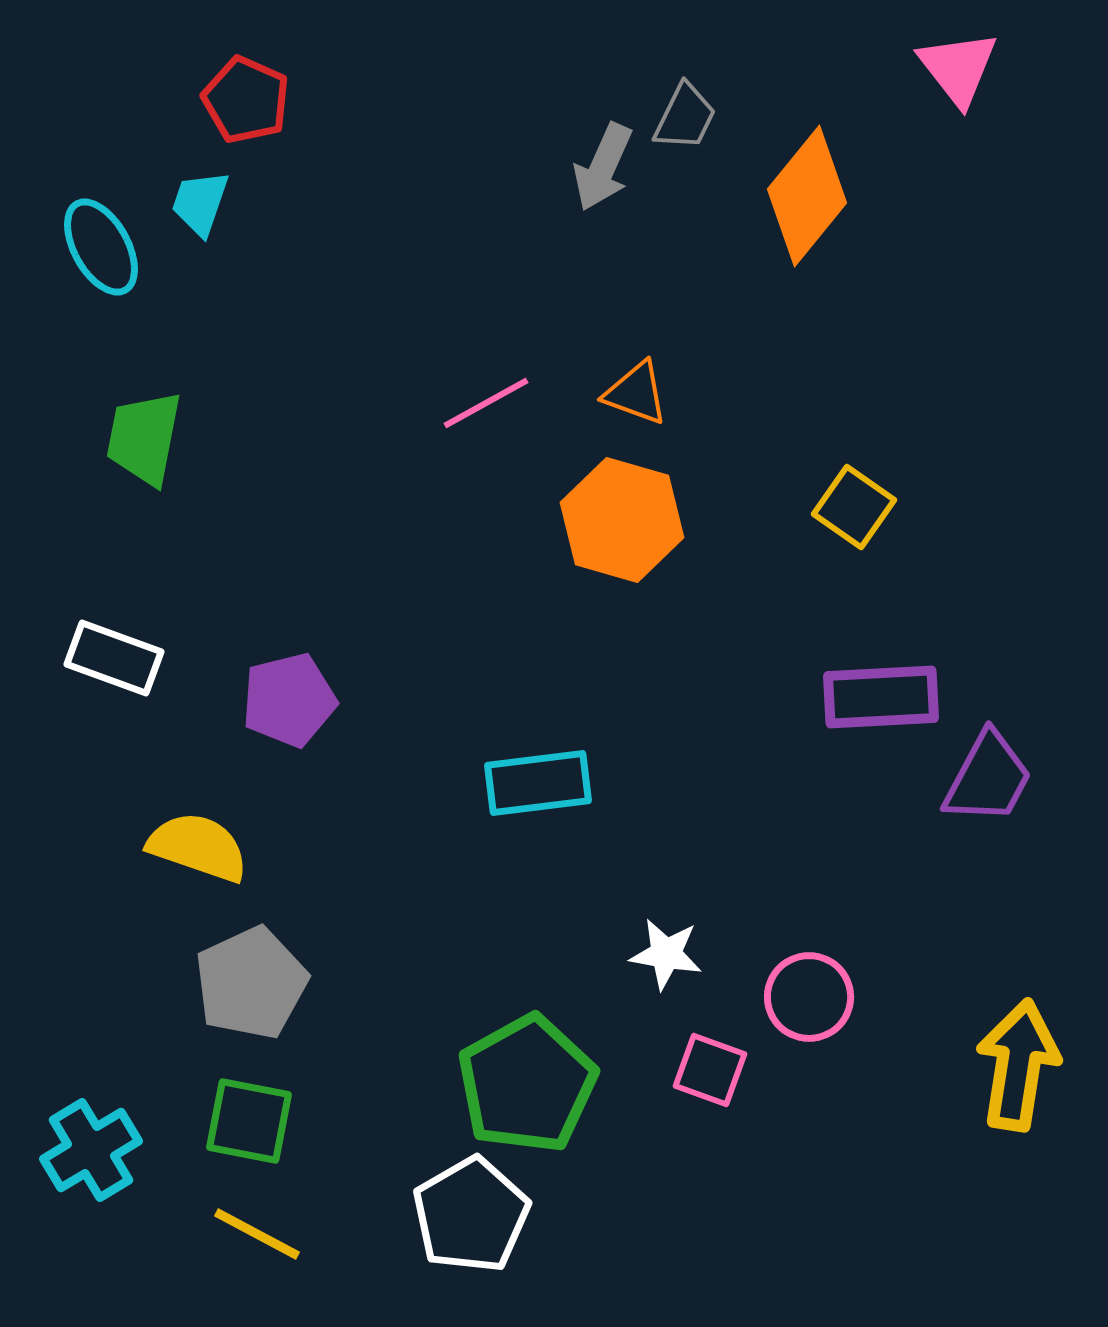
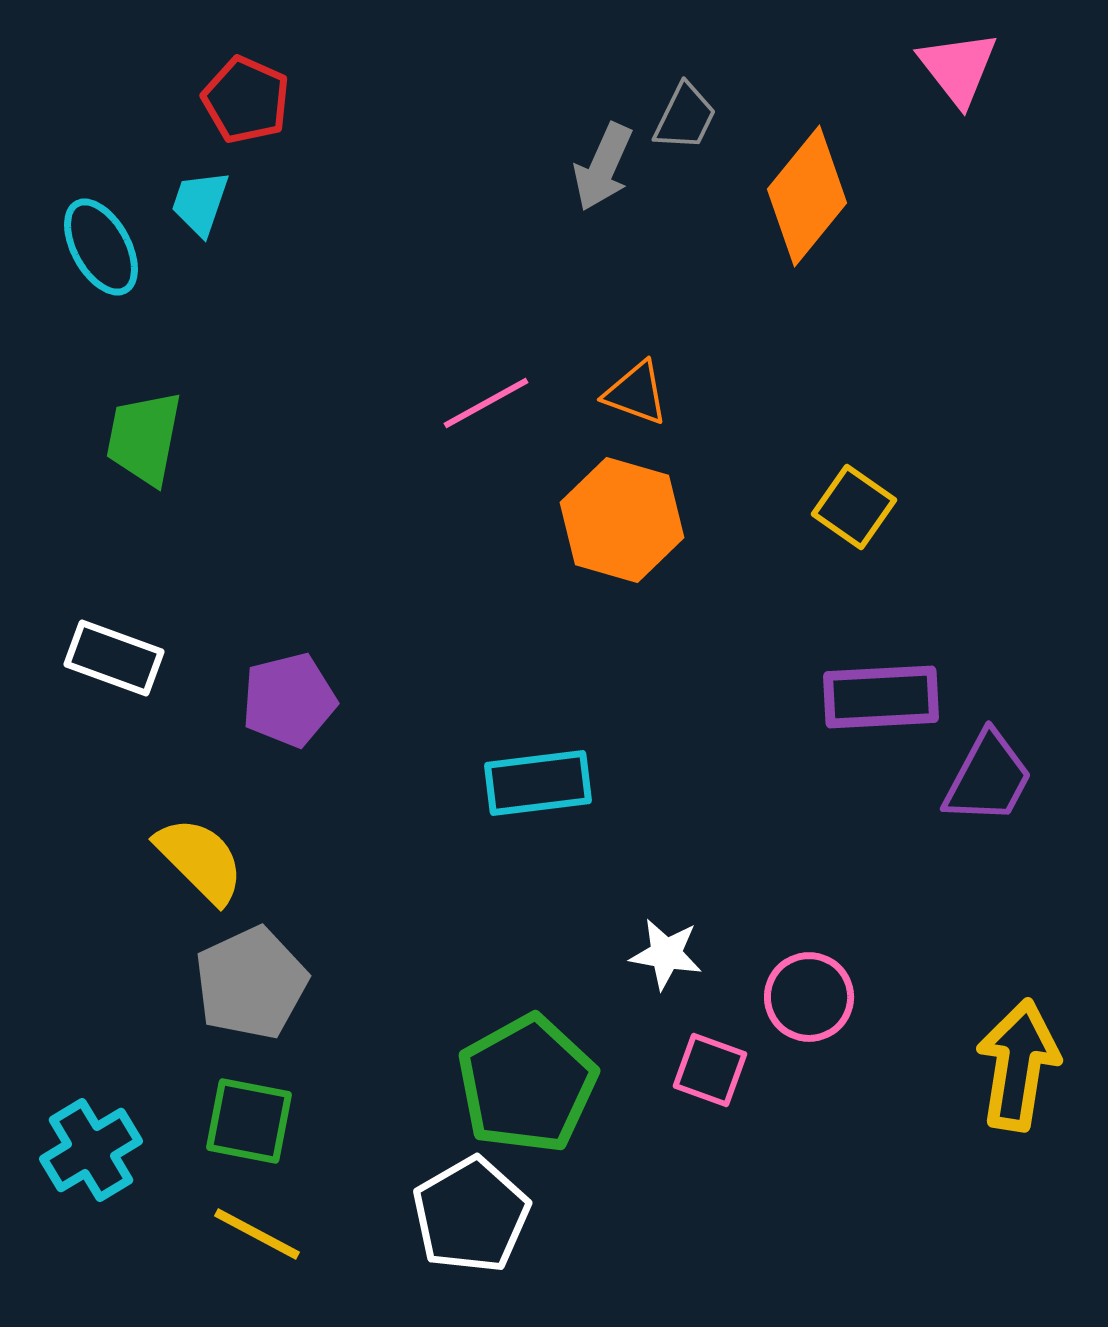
yellow semicircle: moved 2 px right, 13 px down; rotated 26 degrees clockwise
